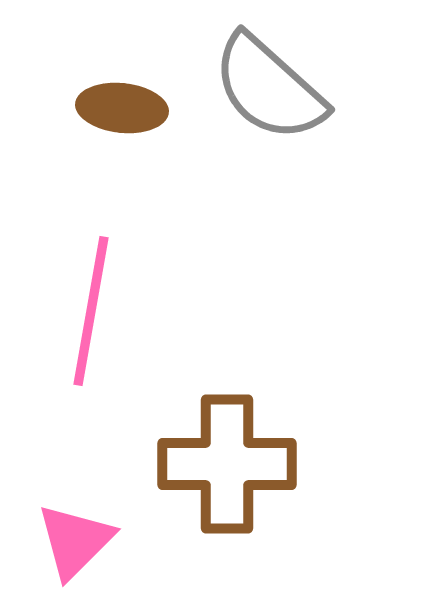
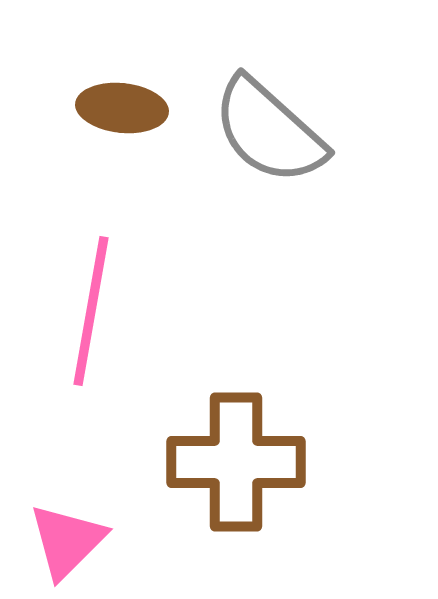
gray semicircle: moved 43 px down
brown cross: moved 9 px right, 2 px up
pink triangle: moved 8 px left
